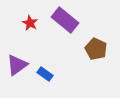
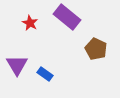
purple rectangle: moved 2 px right, 3 px up
purple triangle: rotated 25 degrees counterclockwise
